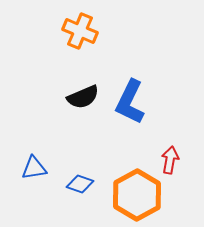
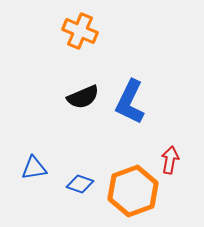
orange hexagon: moved 4 px left, 4 px up; rotated 9 degrees clockwise
